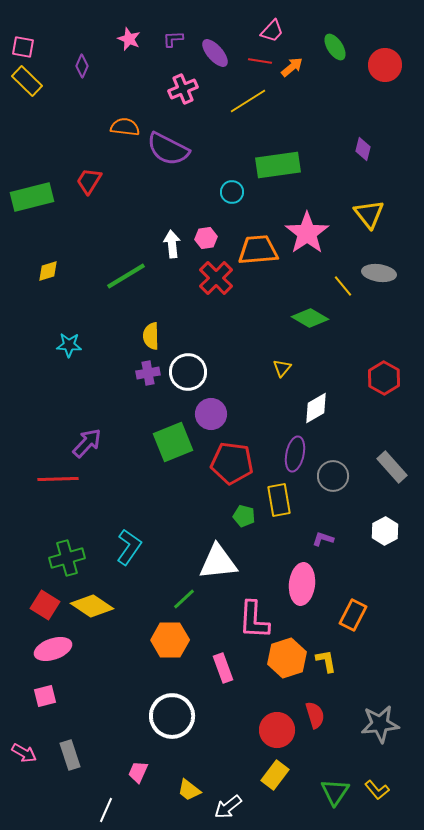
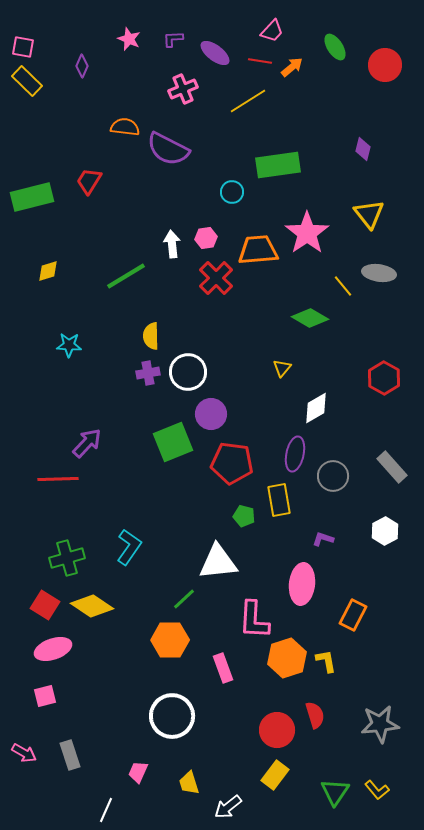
purple ellipse at (215, 53): rotated 12 degrees counterclockwise
yellow trapezoid at (189, 790): moved 7 px up; rotated 35 degrees clockwise
